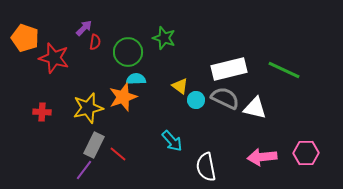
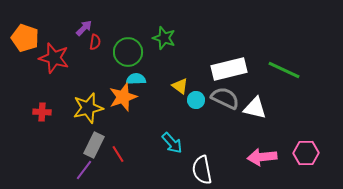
cyan arrow: moved 2 px down
red line: rotated 18 degrees clockwise
white semicircle: moved 4 px left, 3 px down
